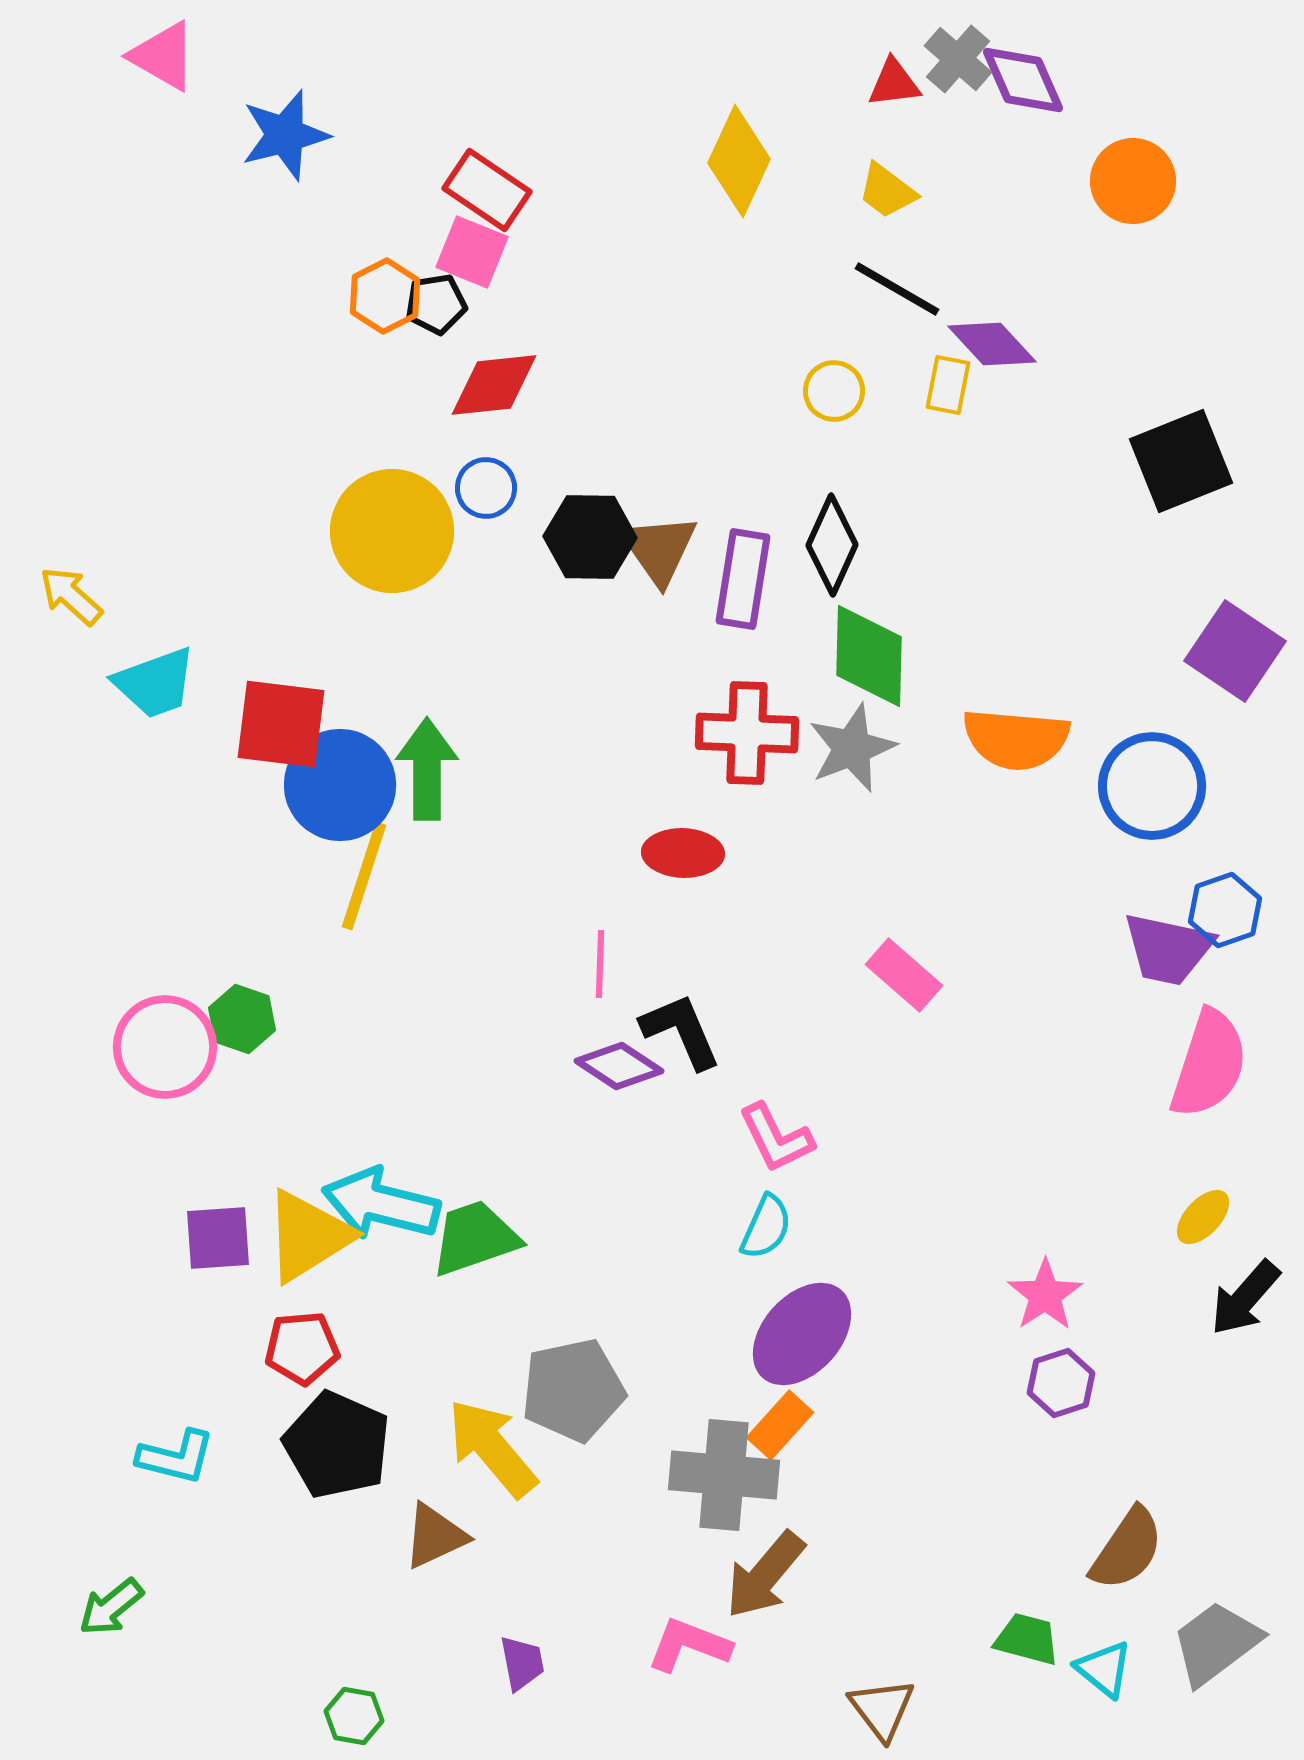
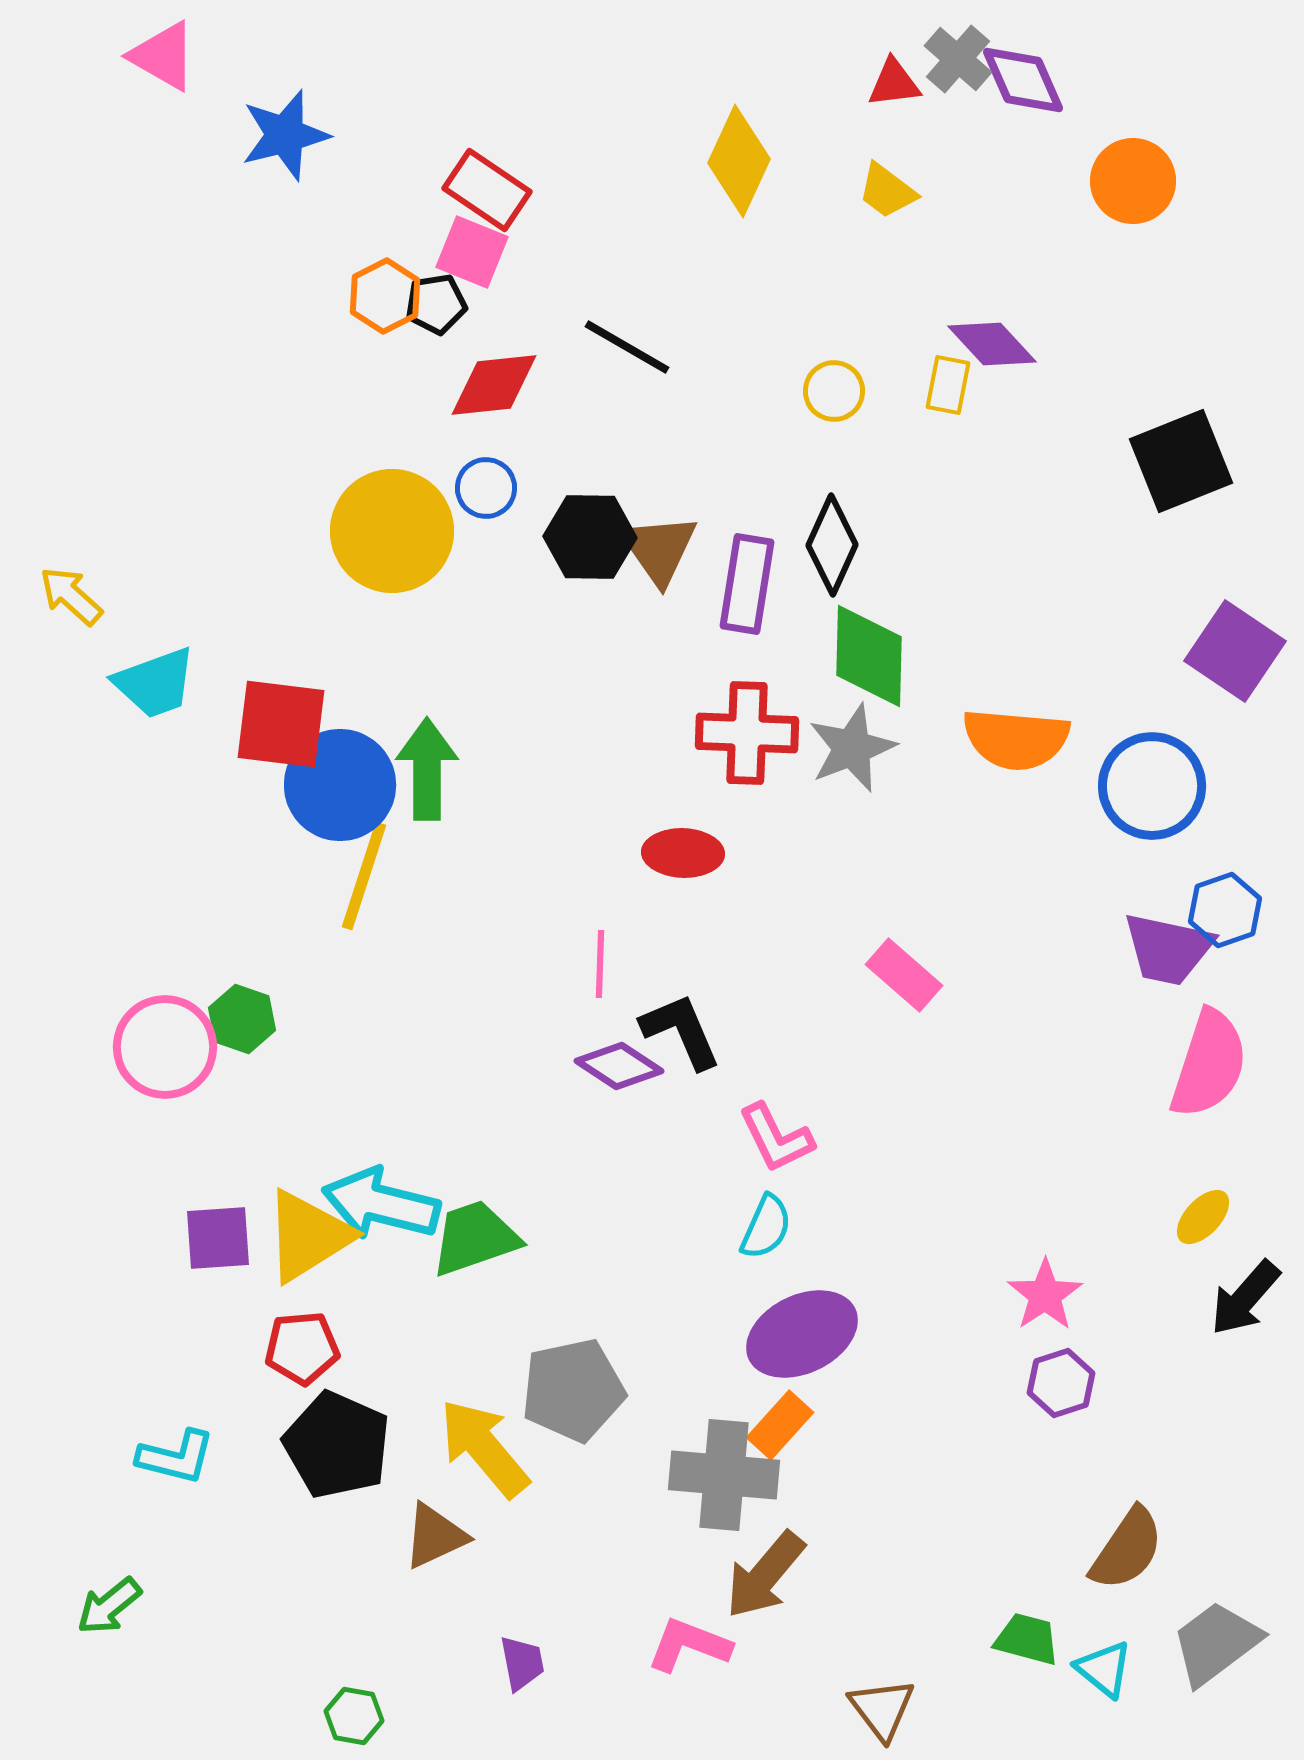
black line at (897, 289): moved 270 px left, 58 px down
purple rectangle at (743, 579): moved 4 px right, 5 px down
purple ellipse at (802, 1334): rotated 22 degrees clockwise
yellow arrow at (492, 1448): moved 8 px left
green arrow at (111, 1607): moved 2 px left, 1 px up
